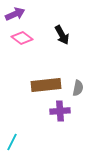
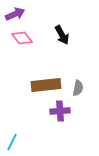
pink diamond: rotated 15 degrees clockwise
